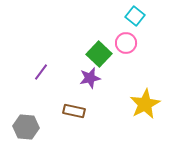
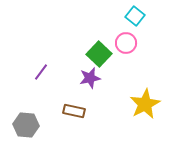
gray hexagon: moved 2 px up
